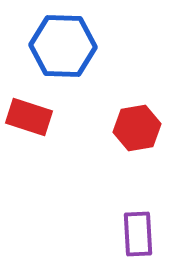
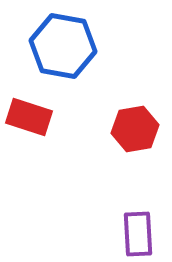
blue hexagon: rotated 8 degrees clockwise
red hexagon: moved 2 px left, 1 px down
